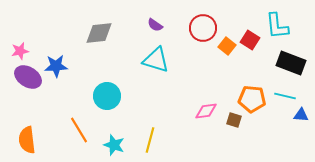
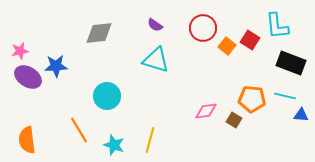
brown square: rotated 14 degrees clockwise
